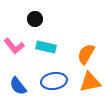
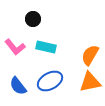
black circle: moved 2 px left
pink L-shape: moved 1 px right, 1 px down
orange semicircle: moved 4 px right, 1 px down
blue ellipse: moved 4 px left; rotated 20 degrees counterclockwise
